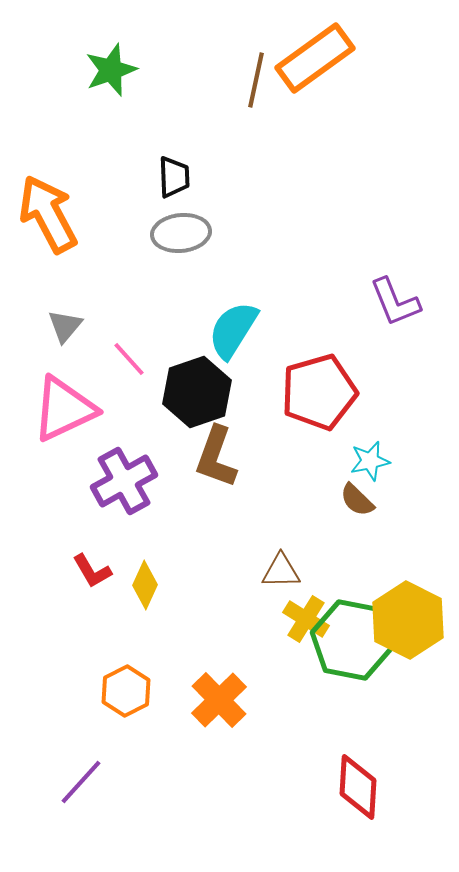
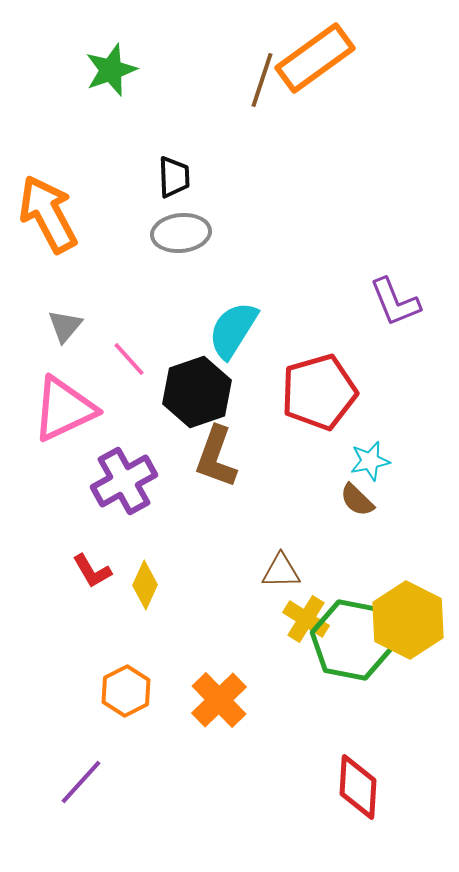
brown line: moved 6 px right; rotated 6 degrees clockwise
